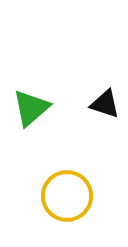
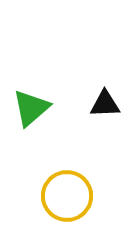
black triangle: rotated 20 degrees counterclockwise
